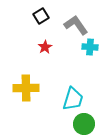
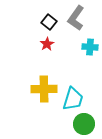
black square: moved 8 px right, 6 px down; rotated 21 degrees counterclockwise
gray L-shape: moved 7 px up; rotated 110 degrees counterclockwise
red star: moved 2 px right, 3 px up
yellow cross: moved 18 px right, 1 px down
